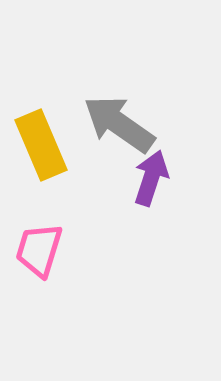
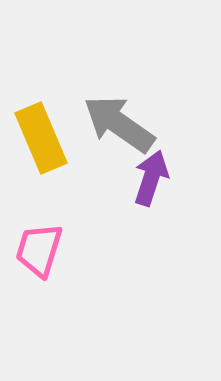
yellow rectangle: moved 7 px up
